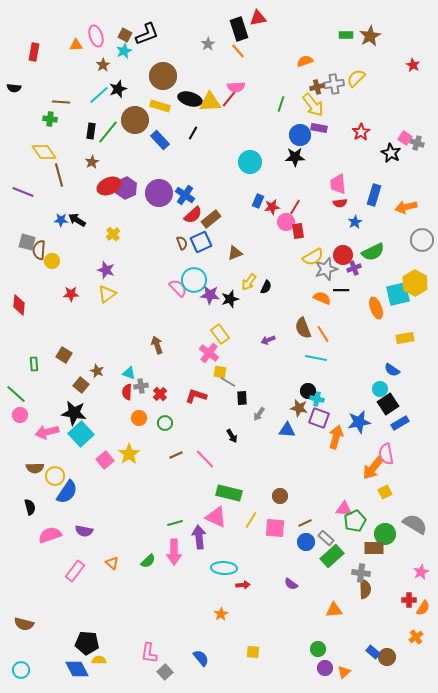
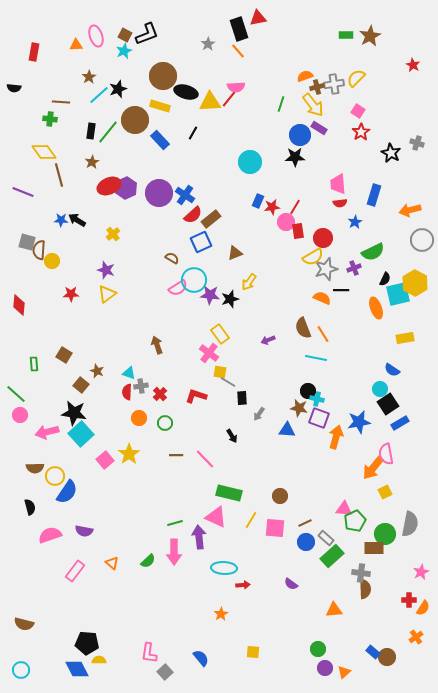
orange semicircle at (305, 61): moved 15 px down
brown star at (103, 65): moved 14 px left, 12 px down
black ellipse at (190, 99): moved 4 px left, 7 px up
purple rectangle at (319, 128): rotated 21 degrees clockwise
pink square at (405, 138): moved 47 px left, 27 px up
orange arrow at (406, 207): moved 4 px right, 3 px down
brown semicircle at (182, 243): moved 10 px left, 15 px down; rotated 40 degrees counterclockwise
red circle at (343, 255): moved 20 px left, 17 px up
black semicircle at (266, 287): moved 119 px right, 8 px up
pink semicircle at (178, 288): rotated 102 degrees clockwise
brown line at (176, 455): rotated 24 degrees clockwise
gray semicircle at (415, 524): moved 5 px left; rotated 70 degrees clockwise
